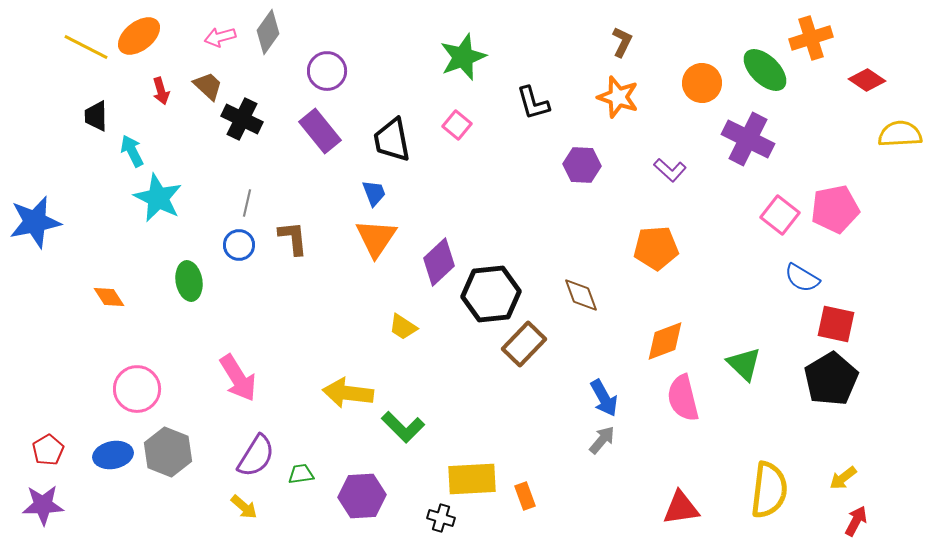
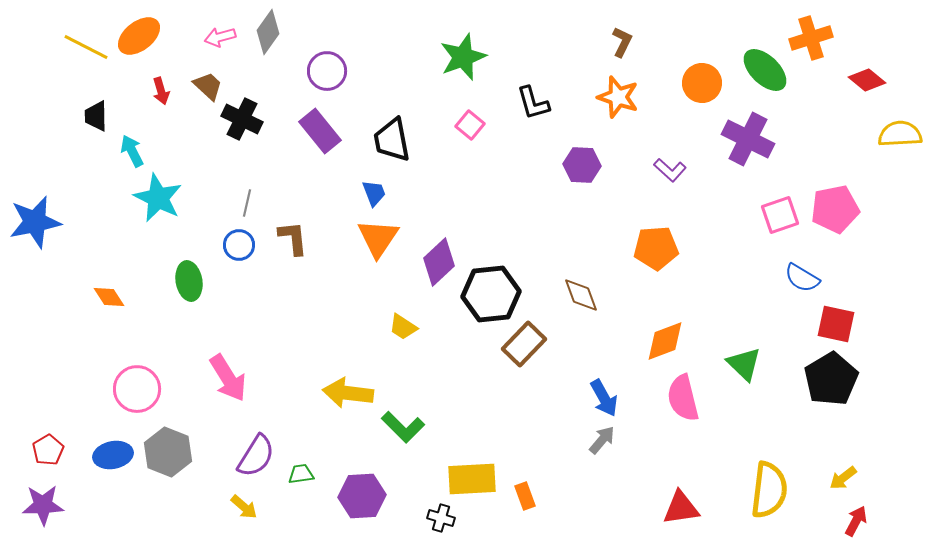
red diamond at (867, 80): rotated 6 degrees clockwise
pink square at (457, 125): moved 13 px right
pink square at (780, 215): rotated 33 degrees clockwise
orange triangle at (376, 238): moved 2 px right
pink arrow at (238, 378): moved 10 px left
